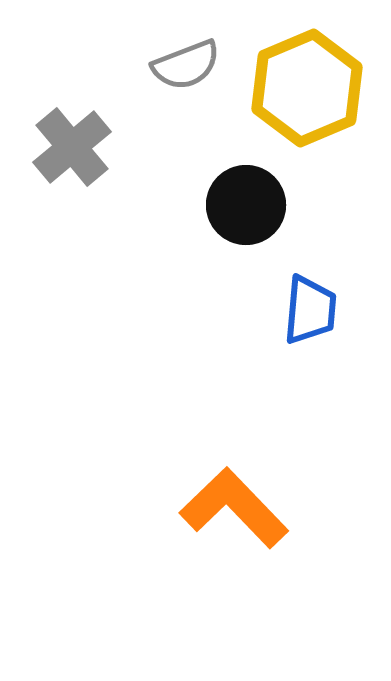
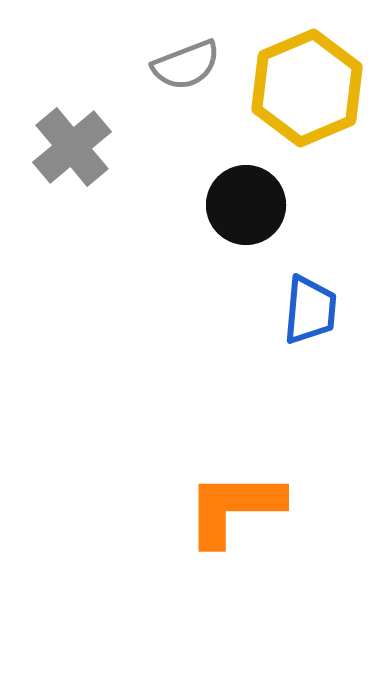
orange L-shape: rotated 46 degrees counterclockwise
